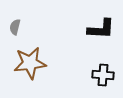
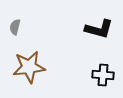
black L-shape: moved 2 px left; rotated 12 degrees clockwise
brown star: moved 1 px left, 4 px down
